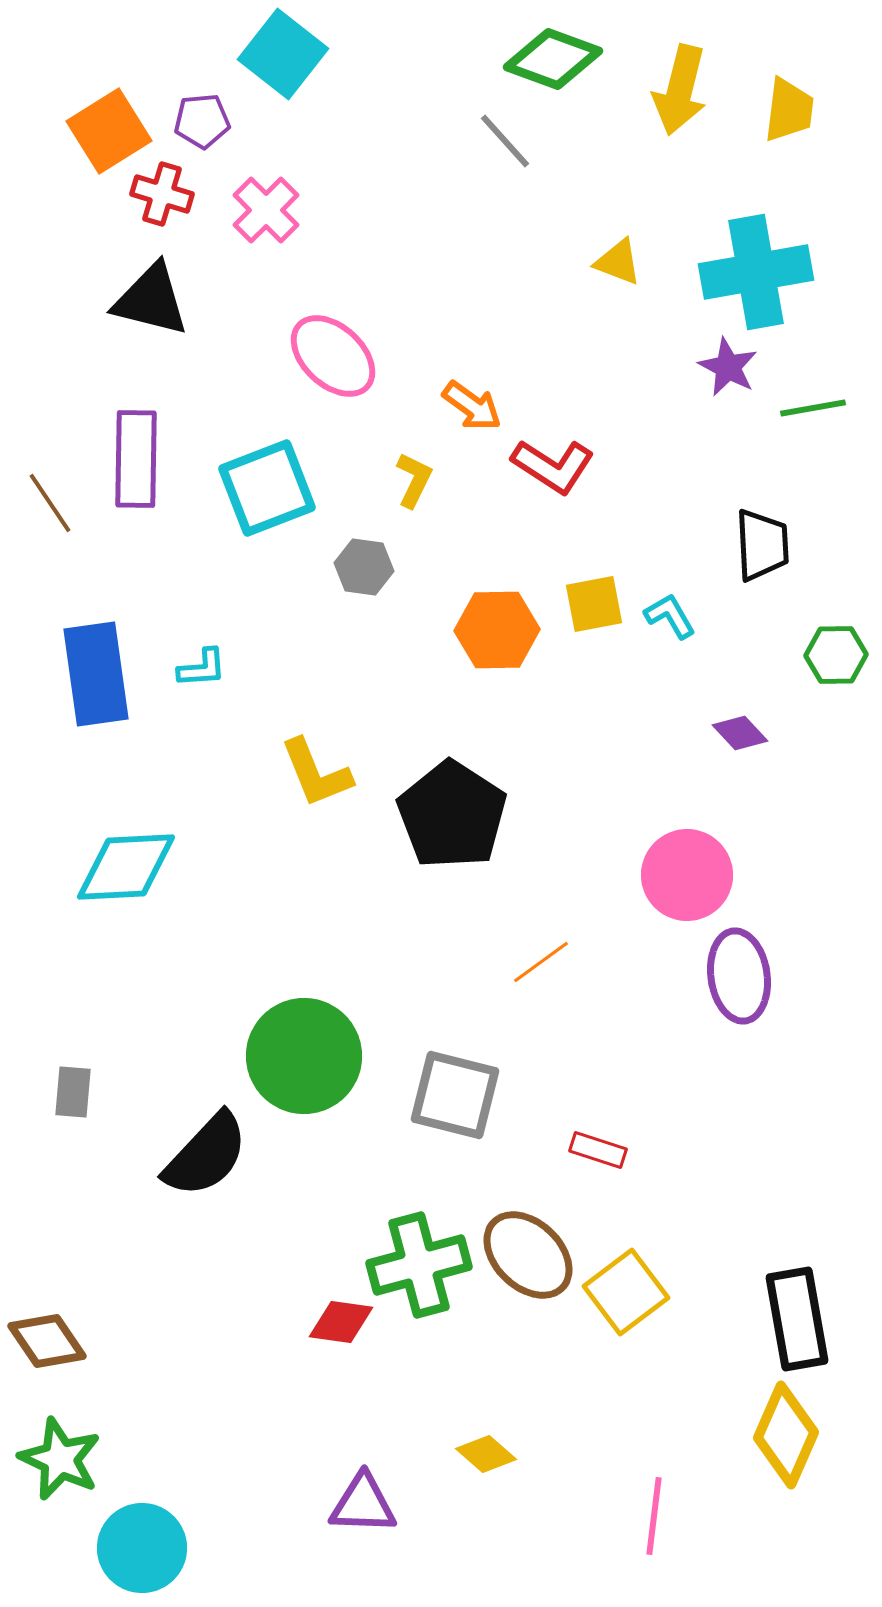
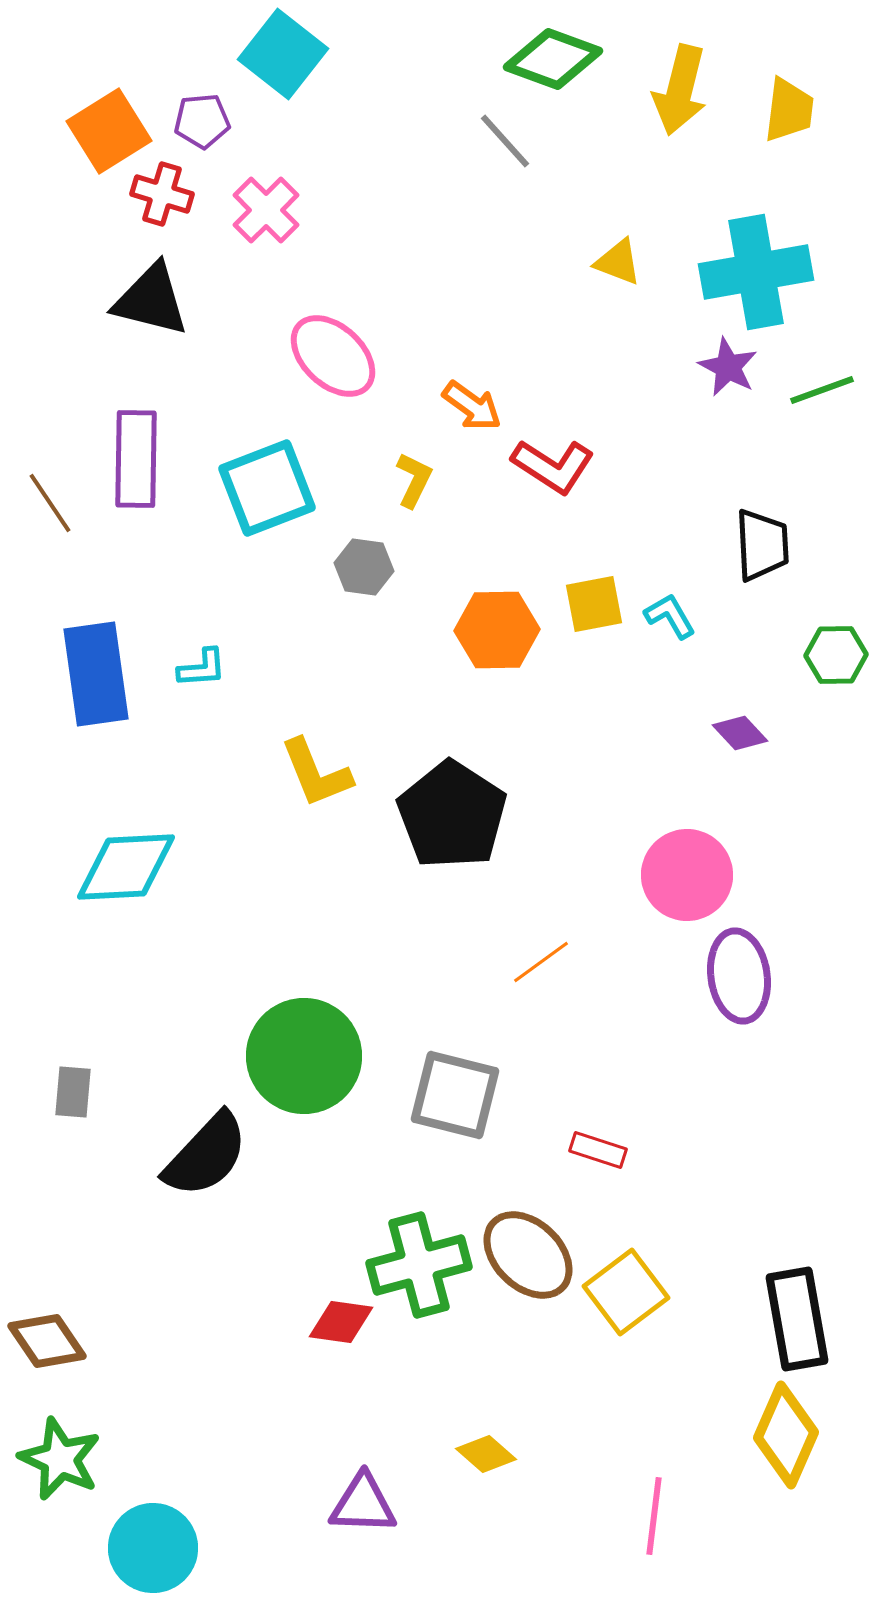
green line at (813, 408): moved 9 px right, 18 px up; rotated 10 degrees counterclockwise
cyan circle at (142, 1548): moved 11 px right
